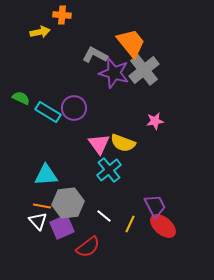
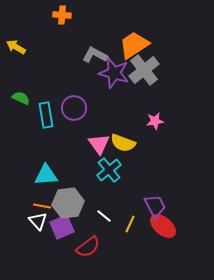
yellow arrow: moved 24 px left, 15 px down; rotated 138 degrees counterclockwise
orange trapezoid: moved 3 px right, 2 px down; rotated 84 degrees counterclockwise
cyan rectangle: moved 2 px left, 3 px down; rotated 50 degrees clockwise
